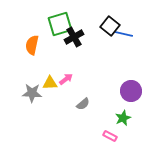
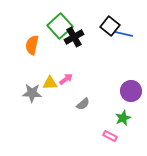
green square: moved 2 px down; rotated 25 degrees counterclockwise
